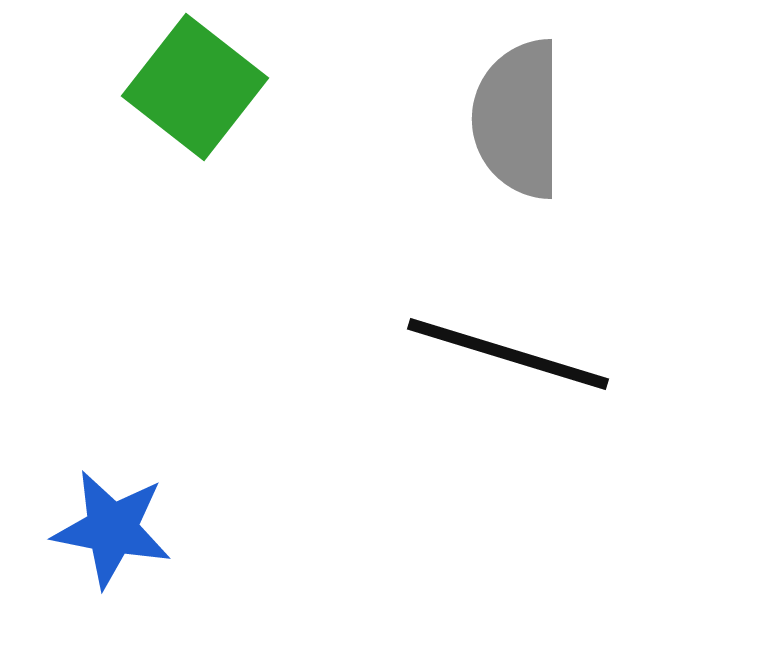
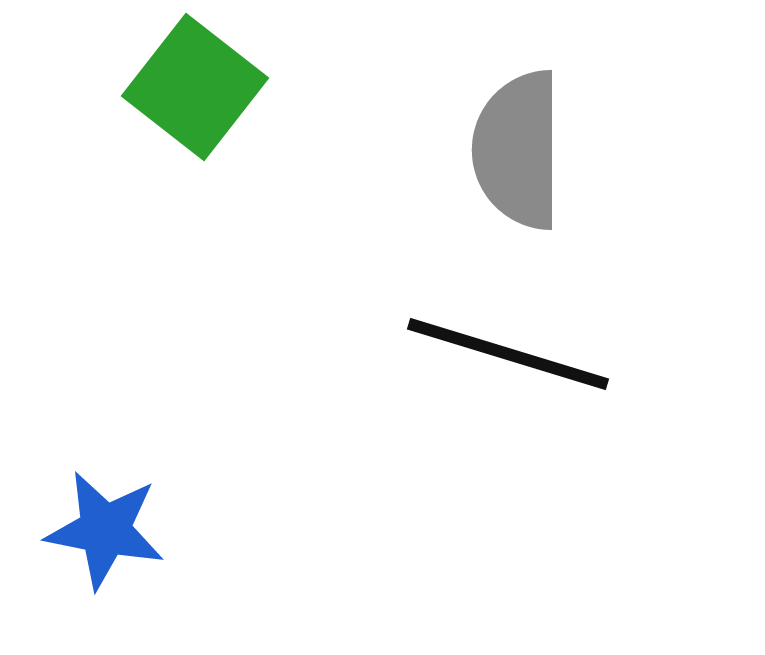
gray semicircle: moved 31 px down
blue star: moved 7 px left, 1 px down
